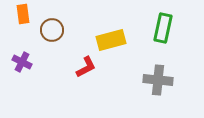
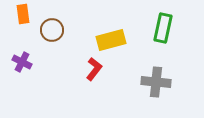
red L-shape: moved 8 px right, 2 px down; rotated 25 degrees counterclockwise
gray cross: moved 2 px left, 2 px down
